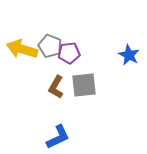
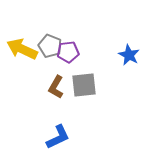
yellow arrow: rotated 8 degrees clockwise
purple pentagon: moved 1 px left, 1 px up
